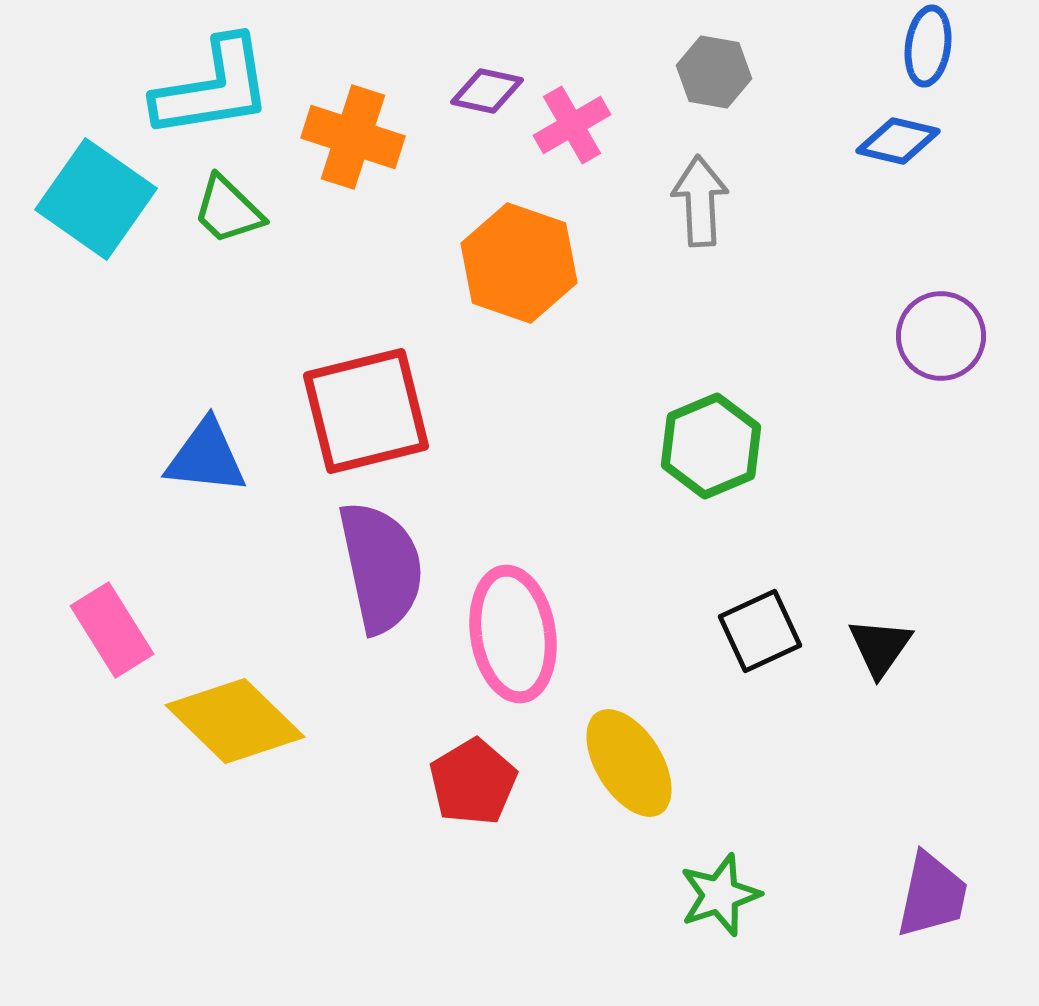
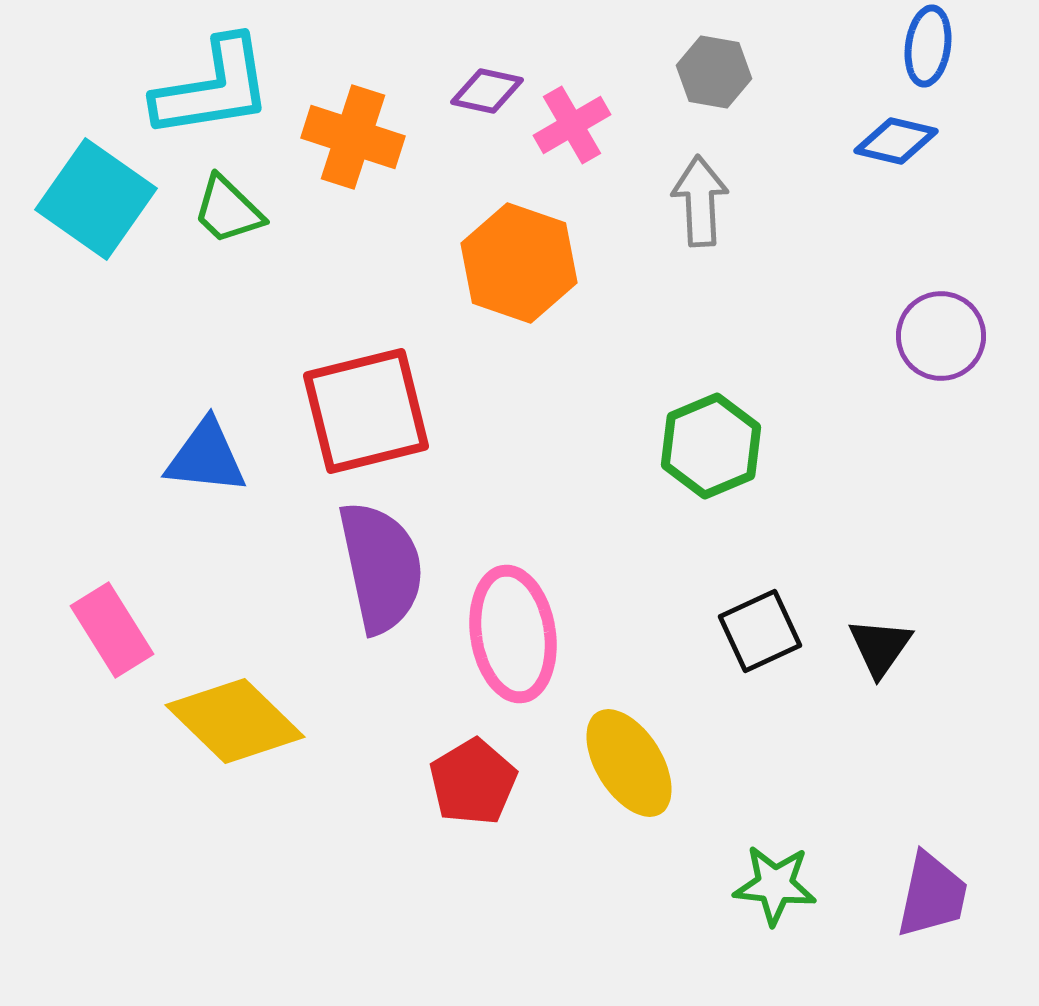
blue diamond: moved 2 px left
green star: moved 55 px right, 10 px up; rotated 24 degrees clockwise
